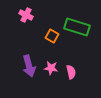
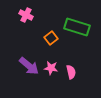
orange square: moved 1 px left, 2 px down; rotated 24 degrees clockwise
purple arrow: rotated 35 degrees counterclockwise
